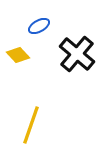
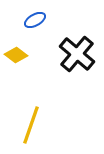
blue ellipse: moved 4 px left, 6 px up
yellow diamond: moved 2 px left; rotated 10 degrees counterclockwise
